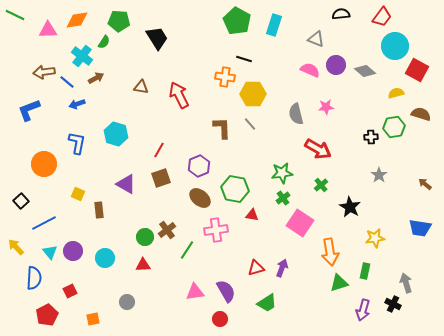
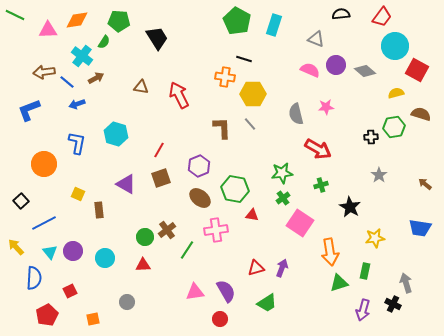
green cross at (321, 185): rotated 24 degrees clockwise
